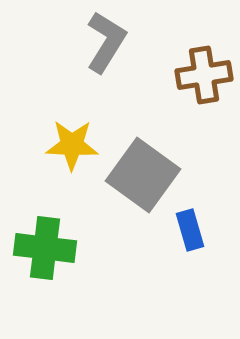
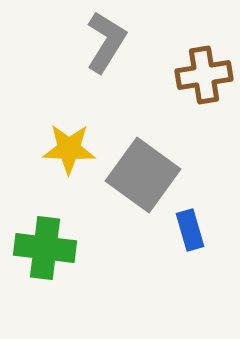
yellow star: moved 3 px left, 4 px down
